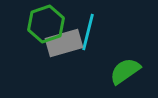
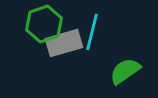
green hexagon: moved 2 px left
cyan line: moved 4 px right
